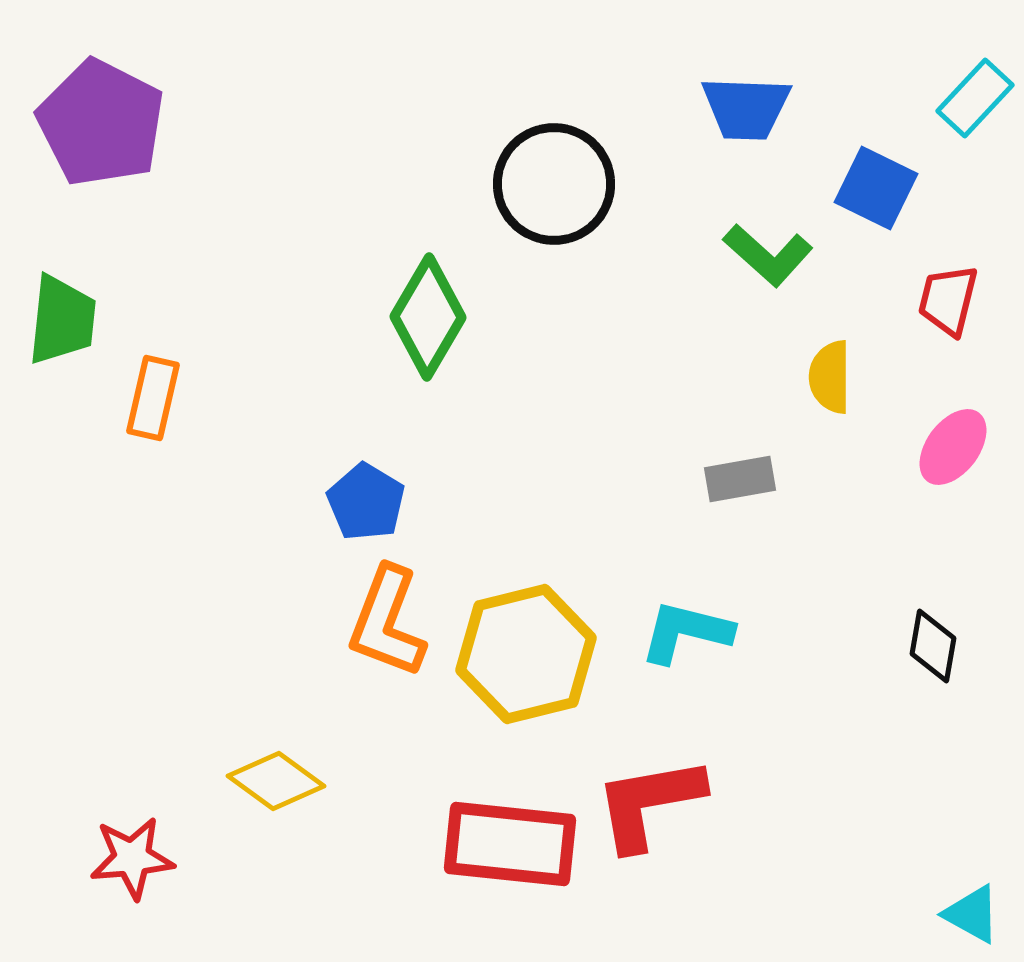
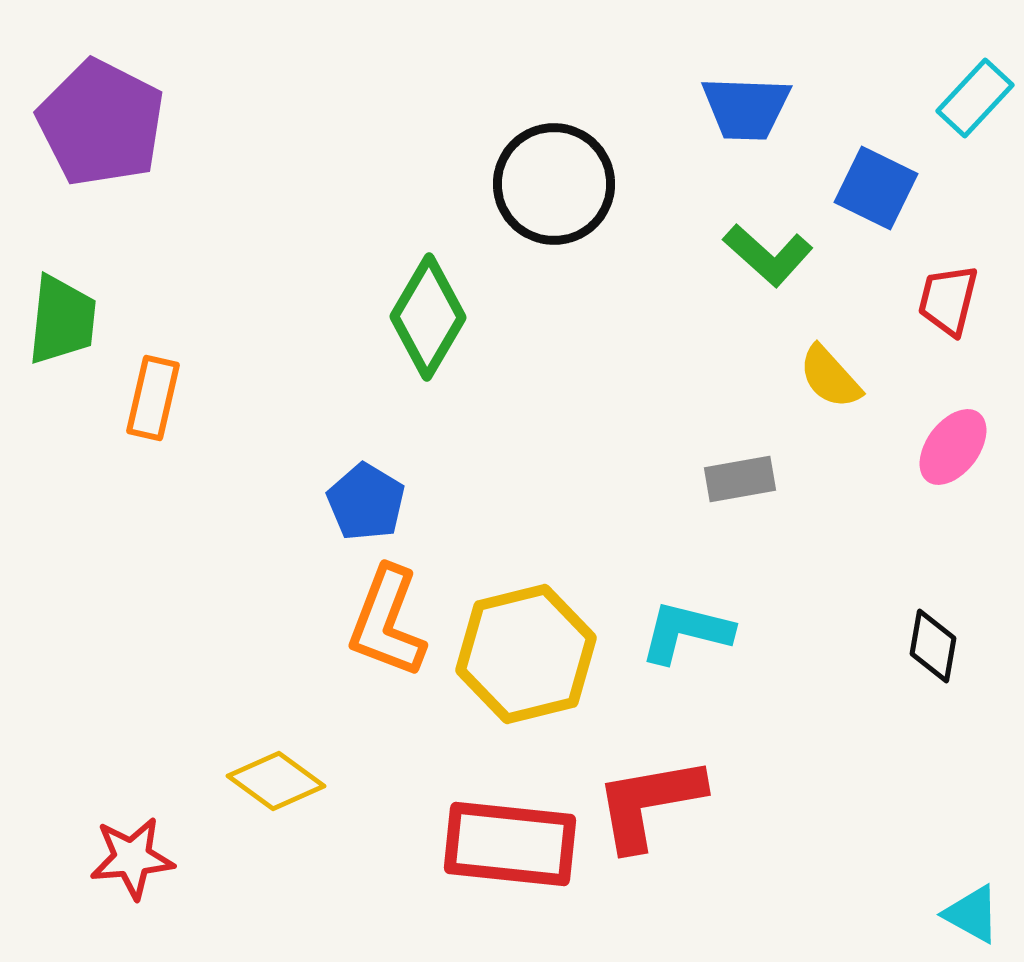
yellow semicircle: rotated 42 degrees counterclockwise
